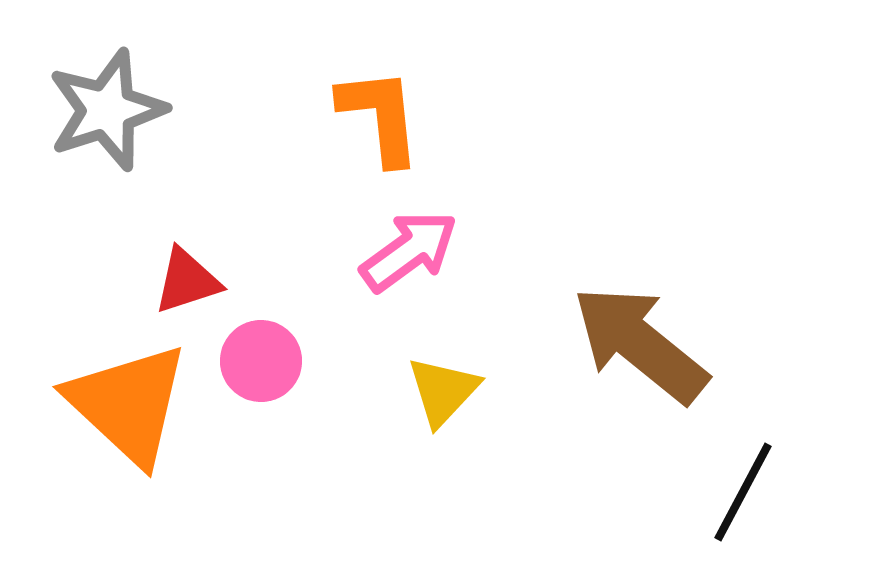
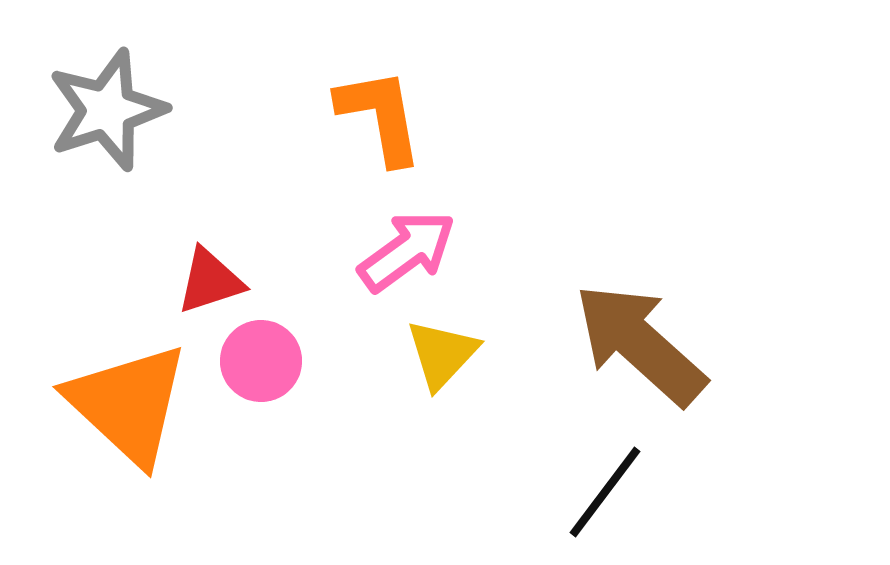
orange L-shape: rotated 4 degrees counterclockwise
pink arrow: moved 2 px left
red triangle: moved 23 px right
brown arrow: rotated 3 degrees clockwise
yellow triangle: moved 1 px left, 37 px up
black line: moved 138 px left; rotated 9 degrees clockwise
